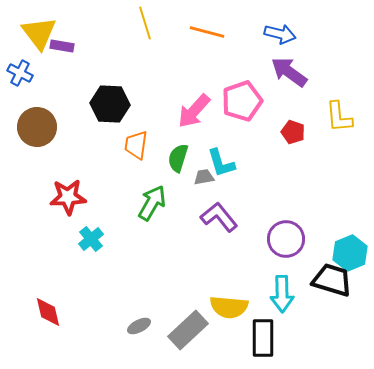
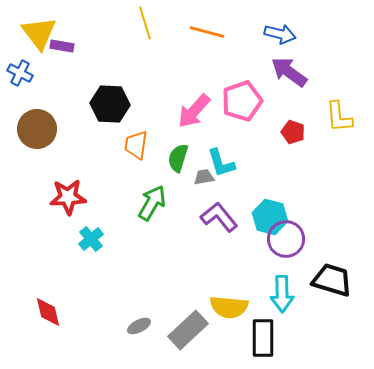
brown circle: moved 2 px down
cyan hexagon: moved 80 px left, 36 px up; rotated 24 degrees counterclockwise
